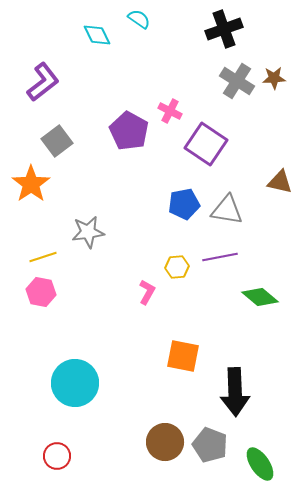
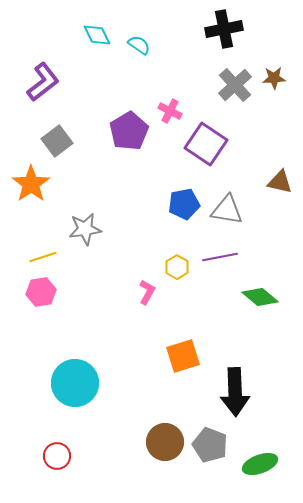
cyan semicircle: moved 26 px down
black cross: rotated 9 degrees clockwise
gray cross: moved 2 px left, 4 px down; rotated 16 degrees clockwise
purple pentagon: rotated 12 degrees clockwise
gray star: moved 3 px left, 3 px up
yellow hexagon: rotated 25 degrees counterclockwise
pink hexagon: rotated 20 degrees counterclockwise
orange square: rotated 28 degrees counterclockwise
green ellipse: rotated 76 degrees counterclockwise
